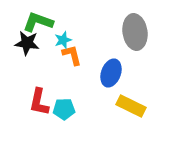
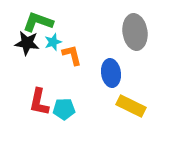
cyan star: moved 10 px left, 2 px down
blue ellipse: rotated 28 degrees counterclockwise
